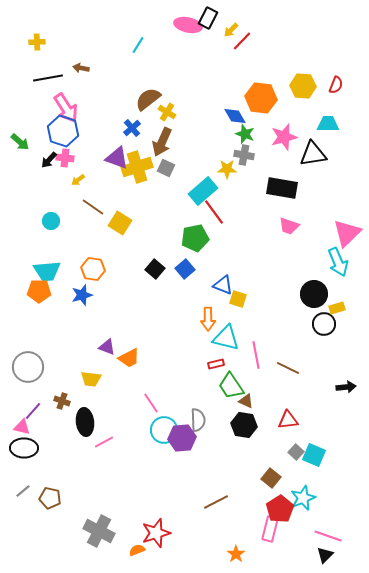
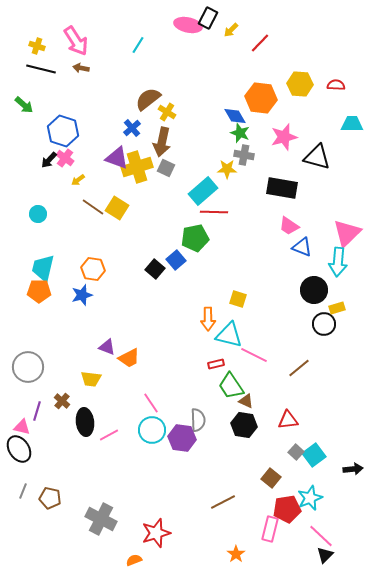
red line at (242, 41): moved 18 px right, 2 px down
yellow cross at (37, 42): moved 4 px down; rotated 21 degrees clockwise
black line at (48, 78): moved 7 px left, 9 px up; rotated 24 degrees clockwise
red semicircle at (336, 85): rotated 108 degrees counterclockwise
yellow hexagon at (303, 86): moved 3 px left, 2 px up
pink arrow at (66, 108): moved 10 px right, 67 px up
cyan trapezoid at (328, 124): moved 24 px right
green star at (245, 134): moved 5 px left, 1 px up
green arrow at (20, 142): moved 4 px right, 37 px up
brown arrow at (162, 142): rotated 12 degrees counterclockwise
black triangle at (313, 154): moved 4 px right, 3 px down; rotated 24 degrees clockwise
pink cross at (65, 158): rotated 30 degrees clockwise
red line at (214, 212): rotated 52 degrees counterclockwise
cyan circle at (51, 221): moved 13 px left, 7 px up
yellow square at (120, 223): moved 3 px left, 15 px up
pink trapezoid at (289, 226): rotated 15 degrees clockwise
cyan arrow at (338, 262): rotated 28 degrees clockwise
blue square at (185, 269): moved 9 px left, 9 px up
cyan trapezoid at (47, 271): moved 4 px left, 3 px up; rotated 108 degrees clockwise
blue triangle at (223, 285): moved 79 px right, 38 px up
black circle at (314, 294): moved 4 px up
cyan triangle at (226, 338): moved 3 px right, 3 px up
pink line at (256, 355): moved 2 px left; rotated 52 degrees counterclockwise
brown line at (288, 368): moved 11 px right; rotated 65 degrees counterclockwise
black arrow at (346, 387): moved 7 px right, 82 px down
brown cross at (62, 401): rotated 21 degrees clockwise
purple line at (33, 411): moved 4 px right; rotated 24 degrees counterclockwise
cyan circle at (164, 430): moved 12 px left
purple hexagon at (182, 438): rotated 12 degrees clockwise
pink line at (104, 442): moved 5 px right, 7 px up
black ellipse at (24, 448): moved 5 px left, 1 px down; rotated 56 degrees clockwise
cyan square at (314, 455): rotated 30 degrees clockwise
gray line at (23, 491): rotated 28 degrees counterclockwise
cyan star at (303, 498): moved 7 px right
brown line at (216, 502): moved 7 px right
red pentagon at (280, 509): moved 7 px right; rotated 24 degrees clockwise
gray cross at (99, 531): moved 2 px right, 12 px up
pink line at (328, 536): moved 7 px left; rotated 24 degrees clockwise
orange semicircle at (137, 550): moved 3 px left, 10 px down
